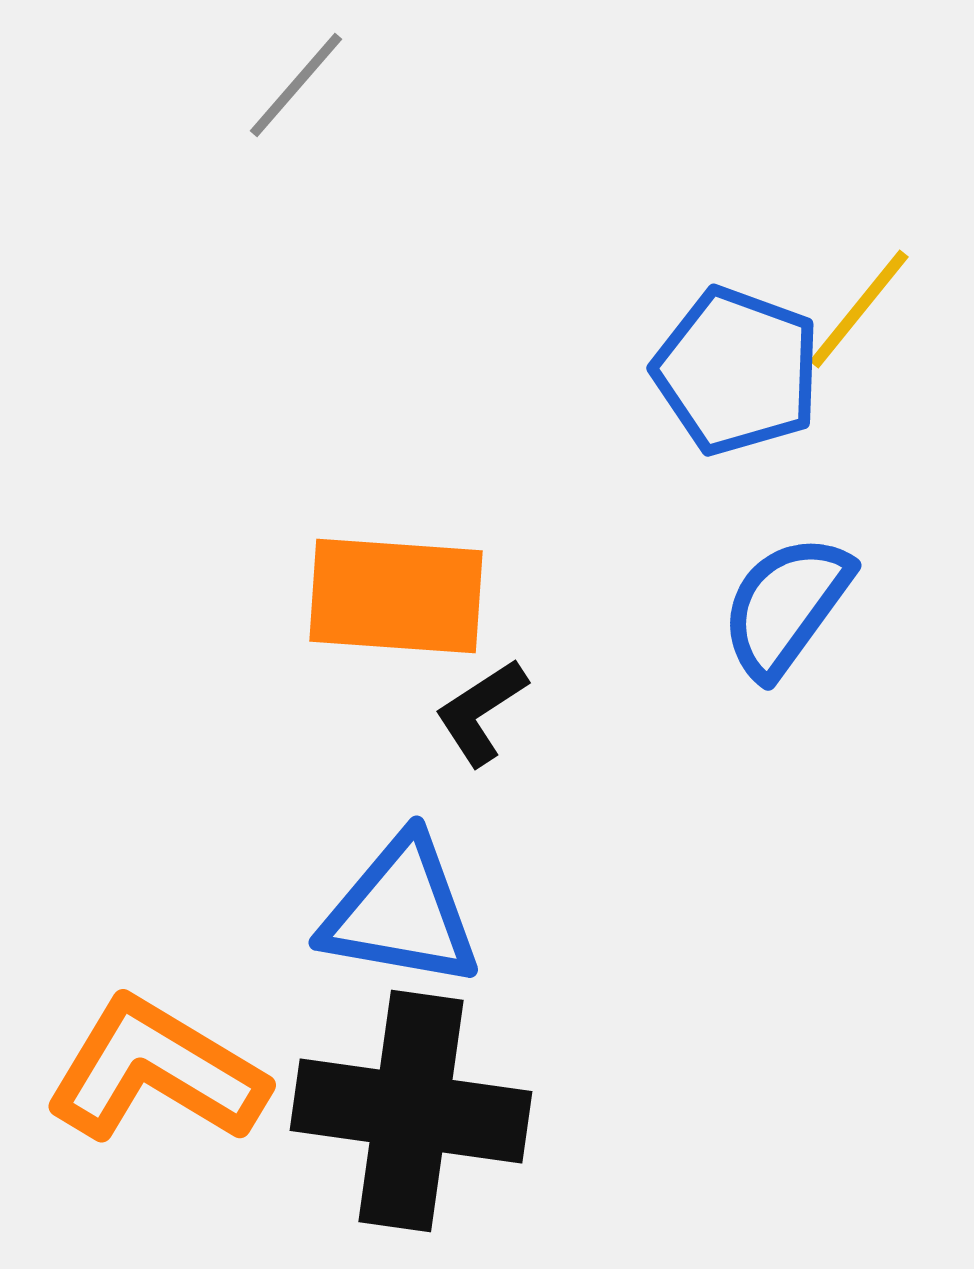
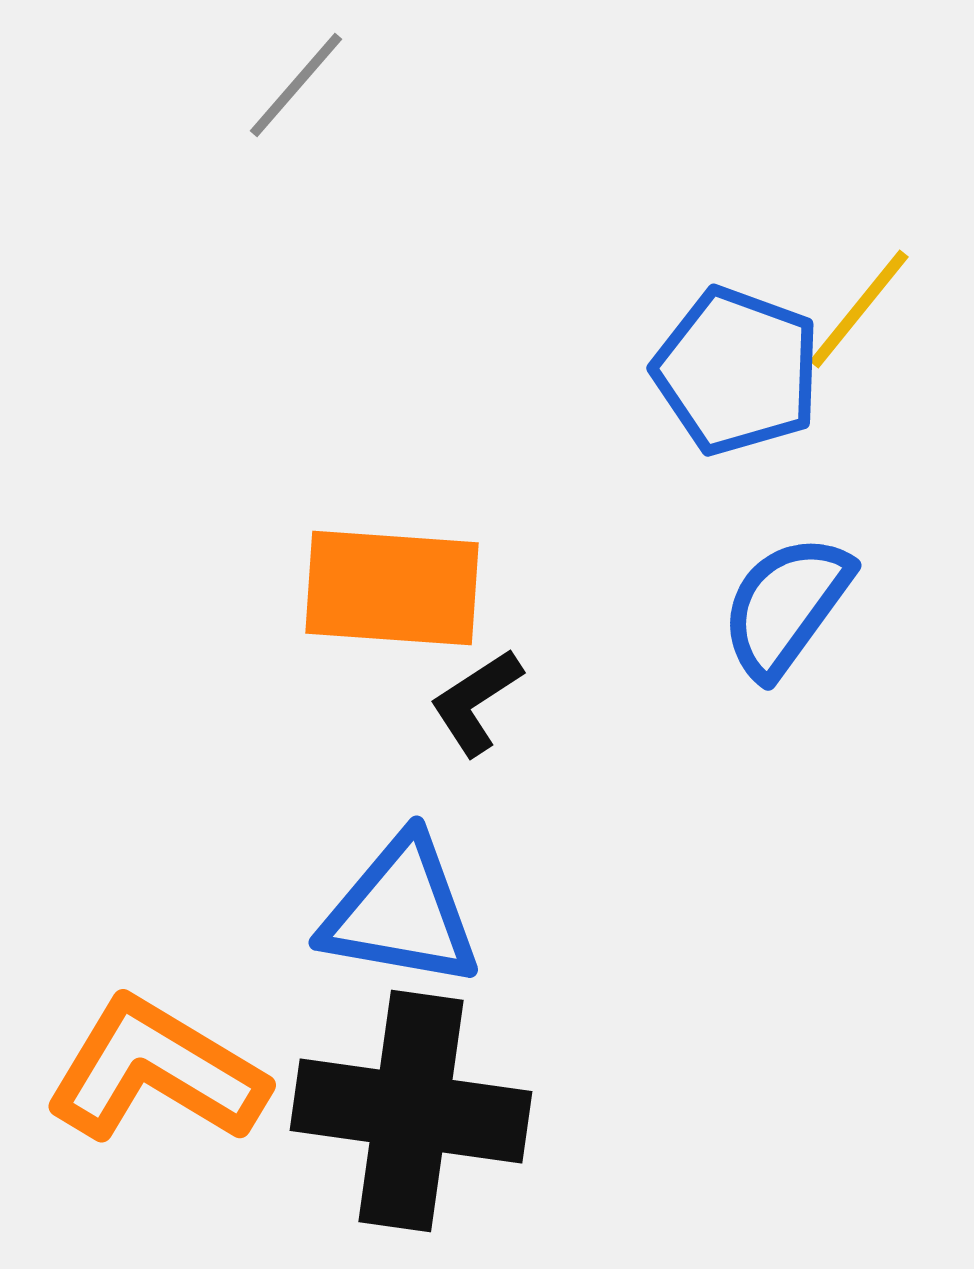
orange rectangle: moved 4 px left, 8 px up
black L-shape: moved 5 px left, 10 px up
